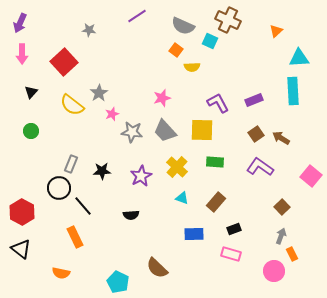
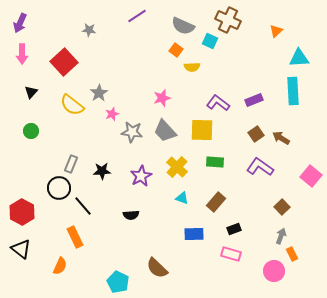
purple L-shape at (218, 103): rotated 25 degrees counterclockwise
orange semicircle at (61, 273): moved 1 px left, 7 px up; rotated 78 degrees counterclockwise
